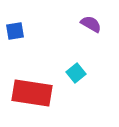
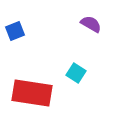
blue square: rotated 12 degrees counterclockwise
cyan square: rotated 18 degrees counterclockwise
